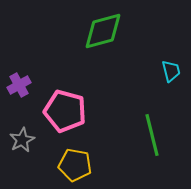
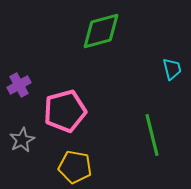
green diamond: moved 2 px left
cyan trapezoid: moved 1 px right, 2 px up
pink pentagon: rotated 30 degrees counterclockwise
yellow pentagon: moved 2 px down
